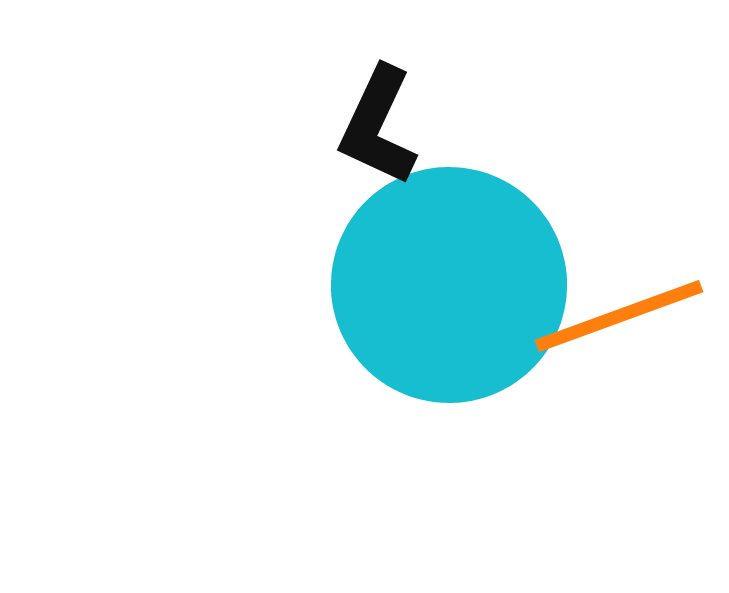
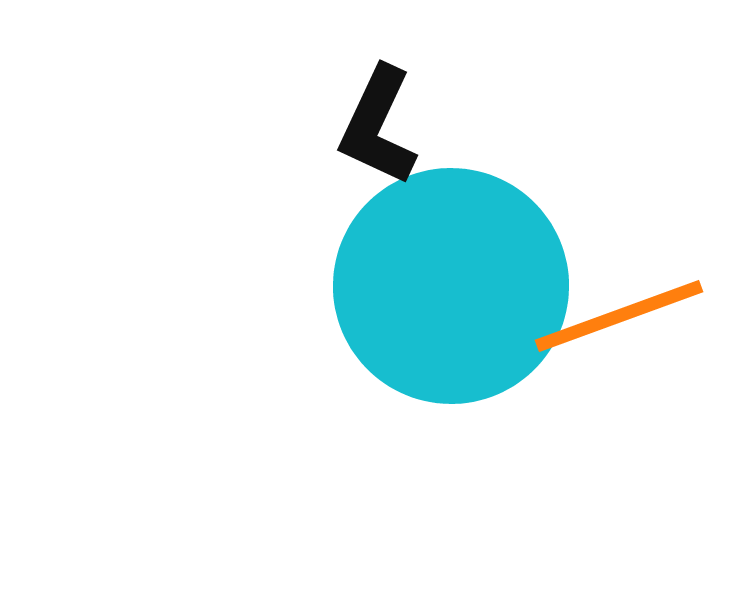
cyan circle: moved 2 px right, 1 px down
